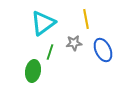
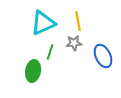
yellow line: moved 8 px left, 2 px down
cyan triangle: rotated 12 degrees clockwise
blue ellipse: moved 6 px down
